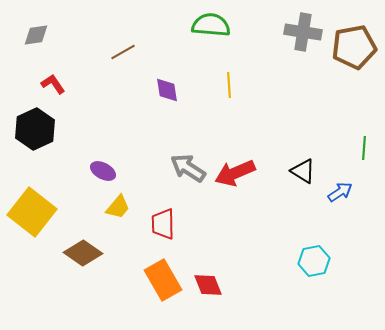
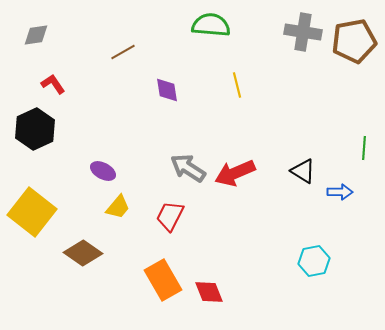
brown pentagon: moved 6 px up
yellow line: moved 8 px right; rotated 10 degrees counterclockwise
blue arrow: rotated 35 degrees clockwise
red trapezoid: moved 7 px right, 8 px up; rotated 28 degrees clockwise
red diamond: moved 1 px right, 7 px down
